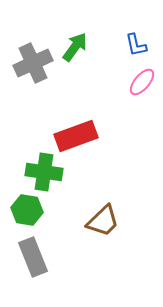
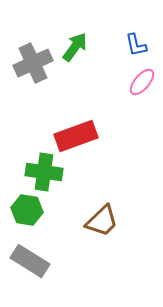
brown trapezoid: moved 1 px left
gray rectangle: moved 3 px left, 4 px down; rotated 36 degrees counterclockwise
